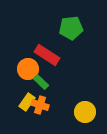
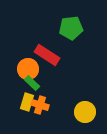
green rectangle: moved 9 px left, 1 px down
yellow rectangle: rotated 18 degrees counterclockwise
